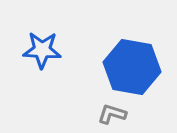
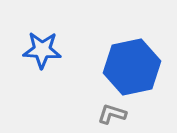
blue hexagon: rotated 22 degrees counterclockwise
